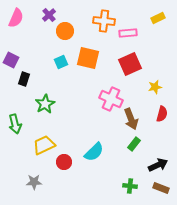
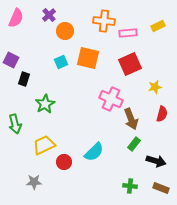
yellow rectangle: moved 8 px down
black arrow: moved 2 px left, 4 px up; rotated 42 degrees clockwise
